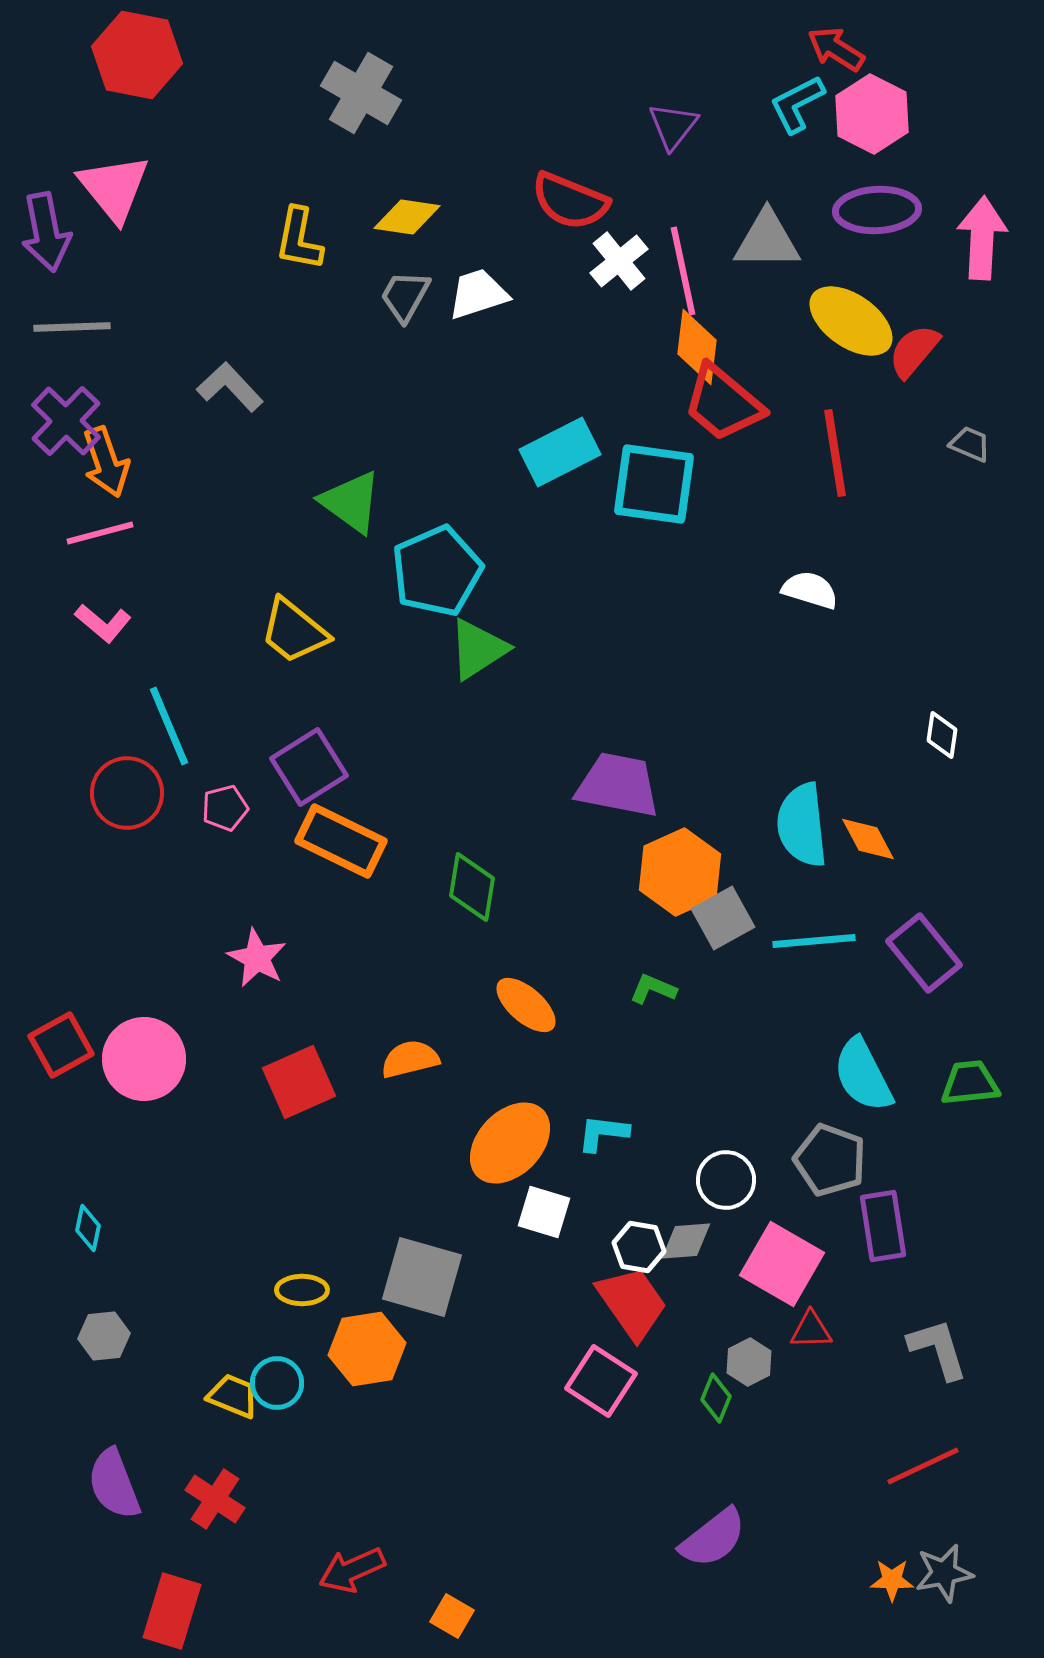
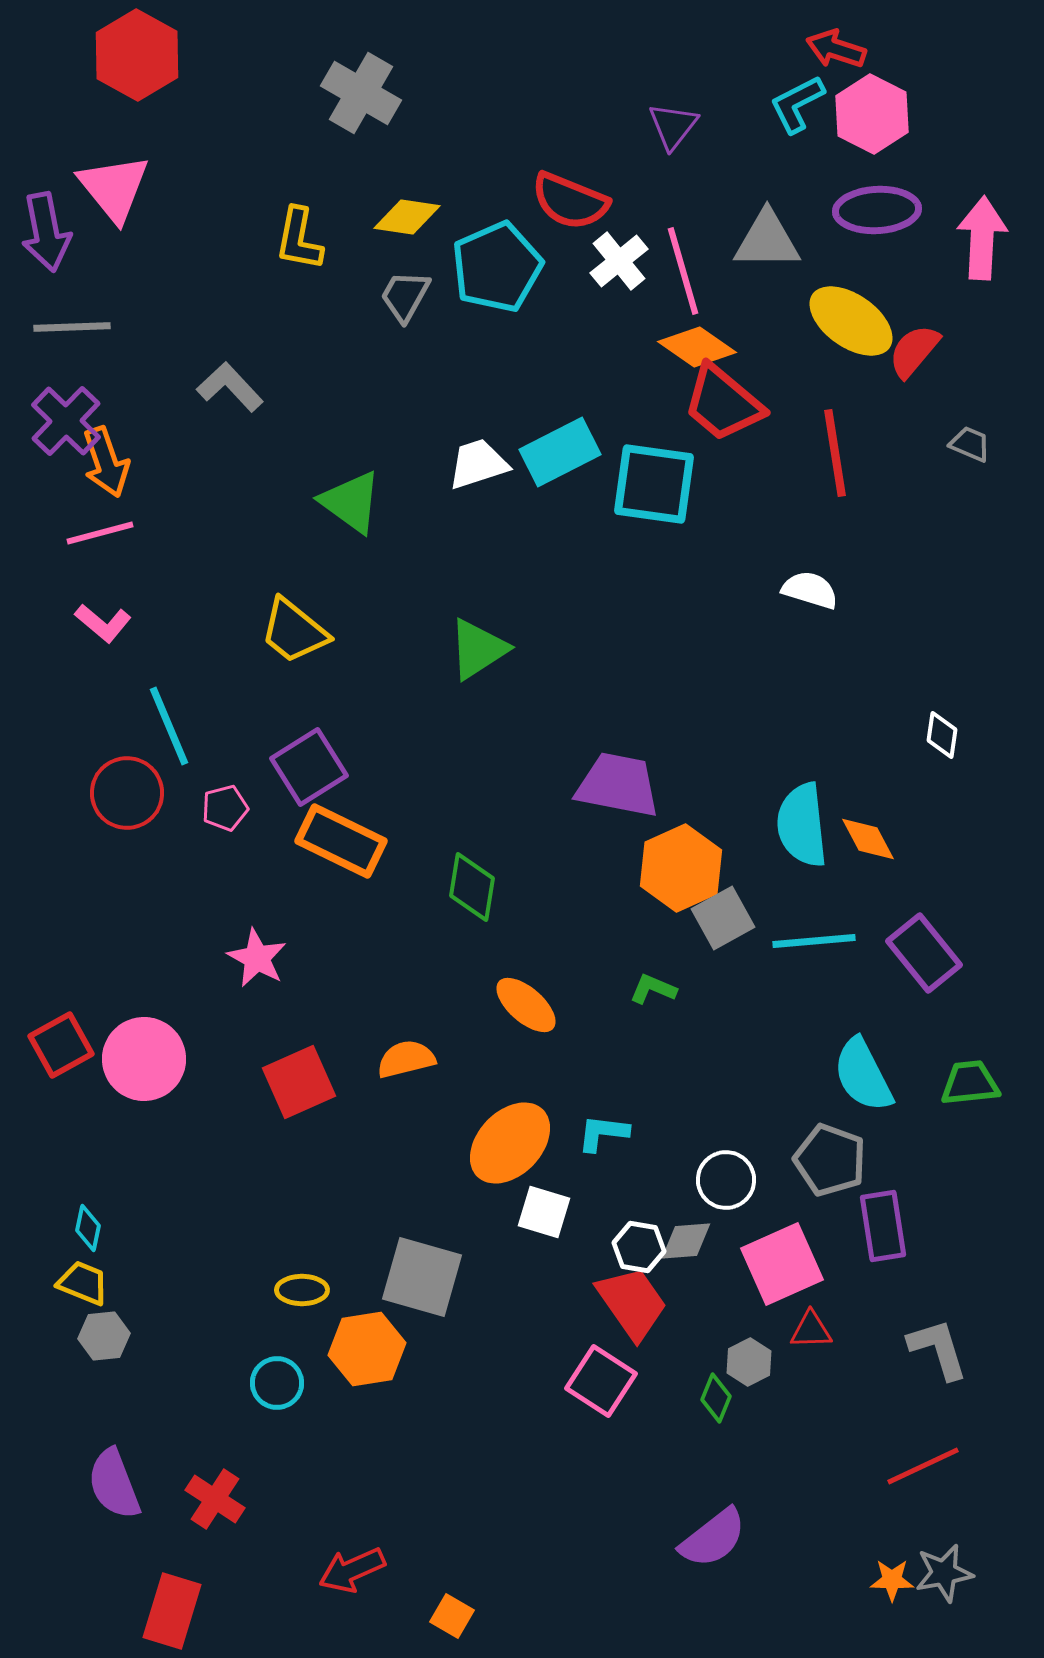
red arrow at (836, 49): rotated 14 degrees counterclockwise
red hexagon at (137, 55): rotated 18 degrees clockwise
pink line at (683, 271): rotated 4 degrees counterclockwise
white trapezoid at (478, 294): moved 170 px down
orange diamond at (697, 347): rotated 62 degrees counterclockwise
cyan pentagon at (437, 571): moved 60 px right, 304 px up
orange hexagon at (680, 872): moved 1 px right, 4 px up
orange semicircle at (410, 1059): moved 4 px left
pink square at (782, 1264): rotated 36 degrees clockwise
yellow trapezoid at (233, 1396): moved 150 px left, 113 px up
